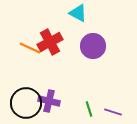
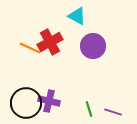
cyan triangle: moved 1 px left, 3 px down
